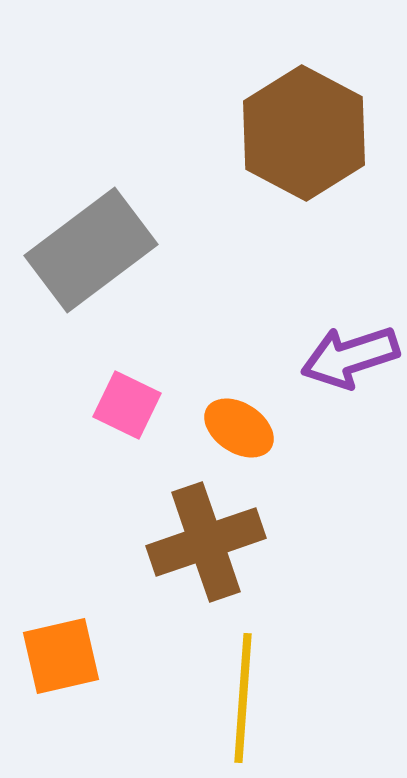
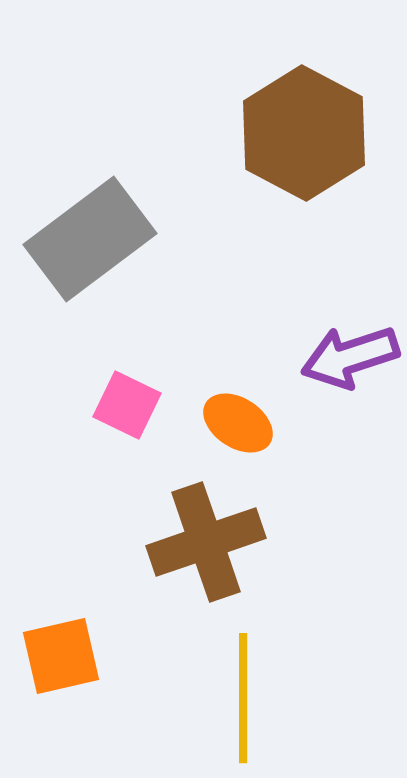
gray rectangle: moved 1 px left, 11 px up
orange ellipse: moved 1 px left, 5 px up
yellow line: rotated 4 degrees counterclockwise
